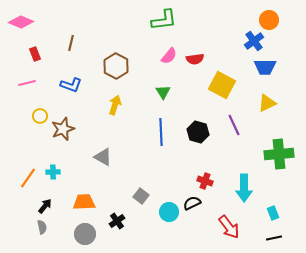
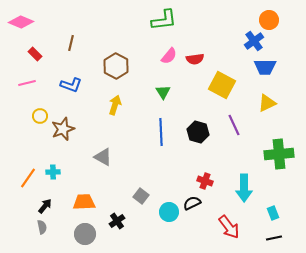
red rectangle: rotated 24 degrees counterclockwise
